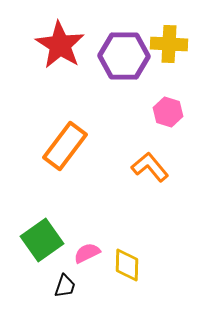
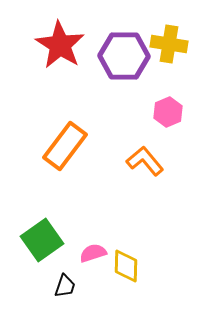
yellow cross: rotated 6 degrees clockwise
pink hexagon: rotated 20 degrees clockwise
orange L-shape: moved 5 px left, 6 px up
pink semicircle: moved 6 px right; rotated 8 degrees clockwise
yellow diamond: moved 1 px left, 1 px down
